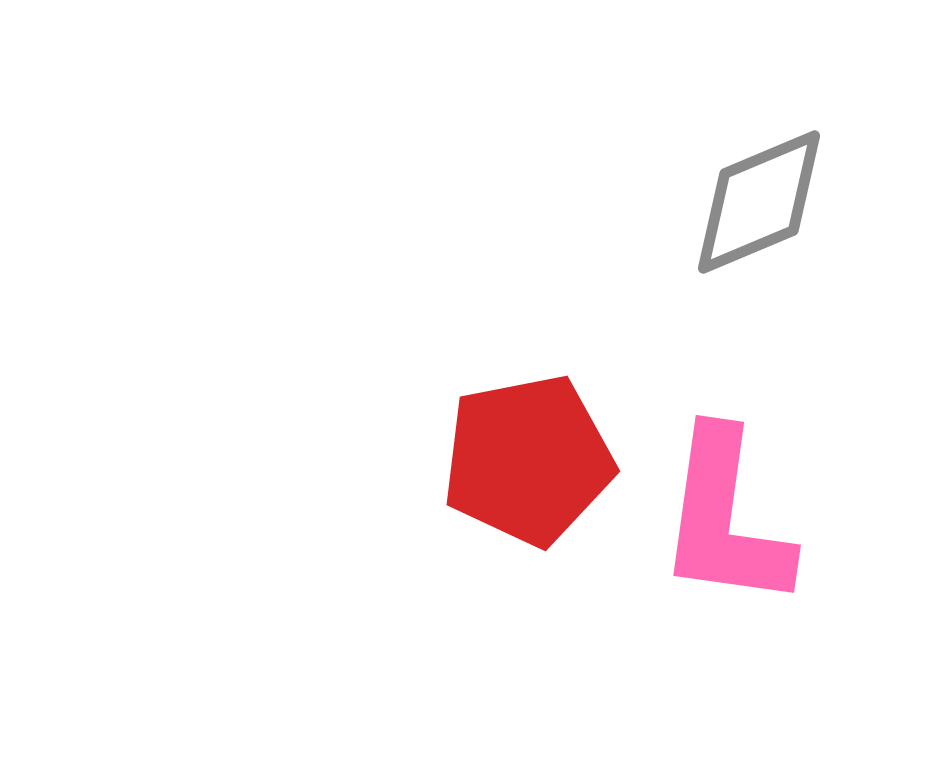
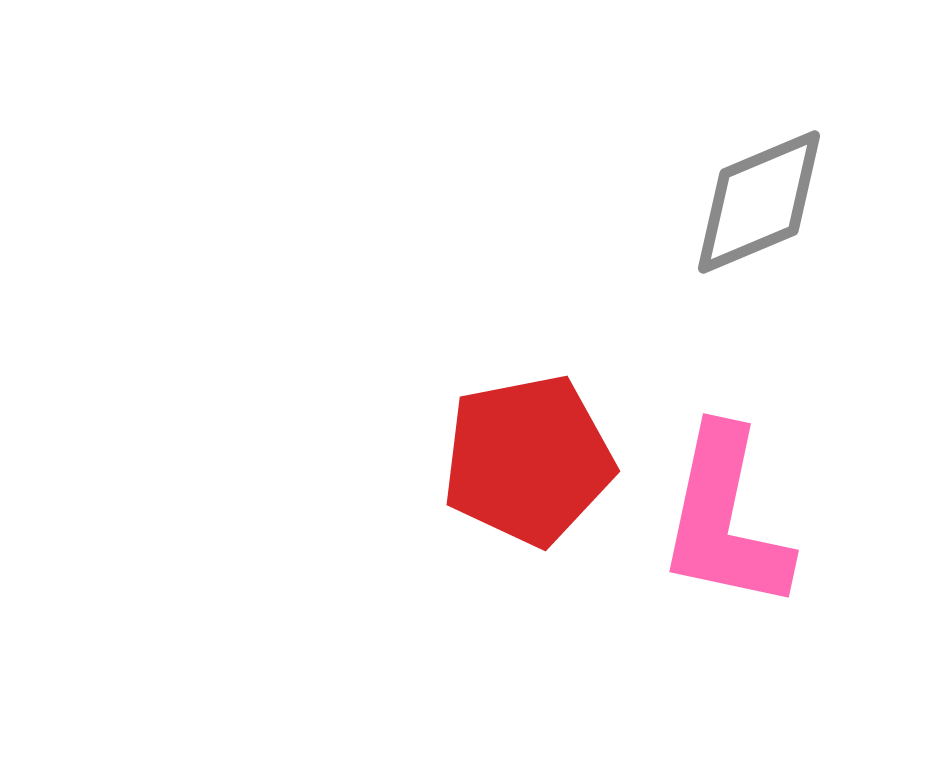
pink L-shape: rotated 4 degrees clockwise
